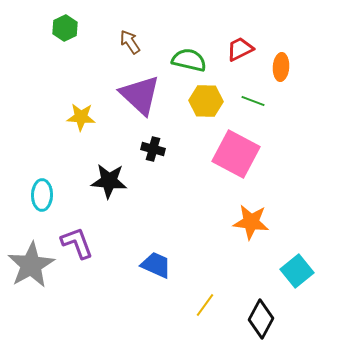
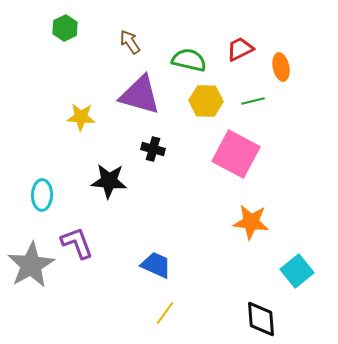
orange ellipse: rotated 16 degrees counterclockwise
purple triangle: rotated 27 degrees counterclockwise
green line: rotated 35 degrees counterclockwise
yellow line: moved 40 px left, 8 px down
black diamond: rotated 33 degrees counterclockwise
